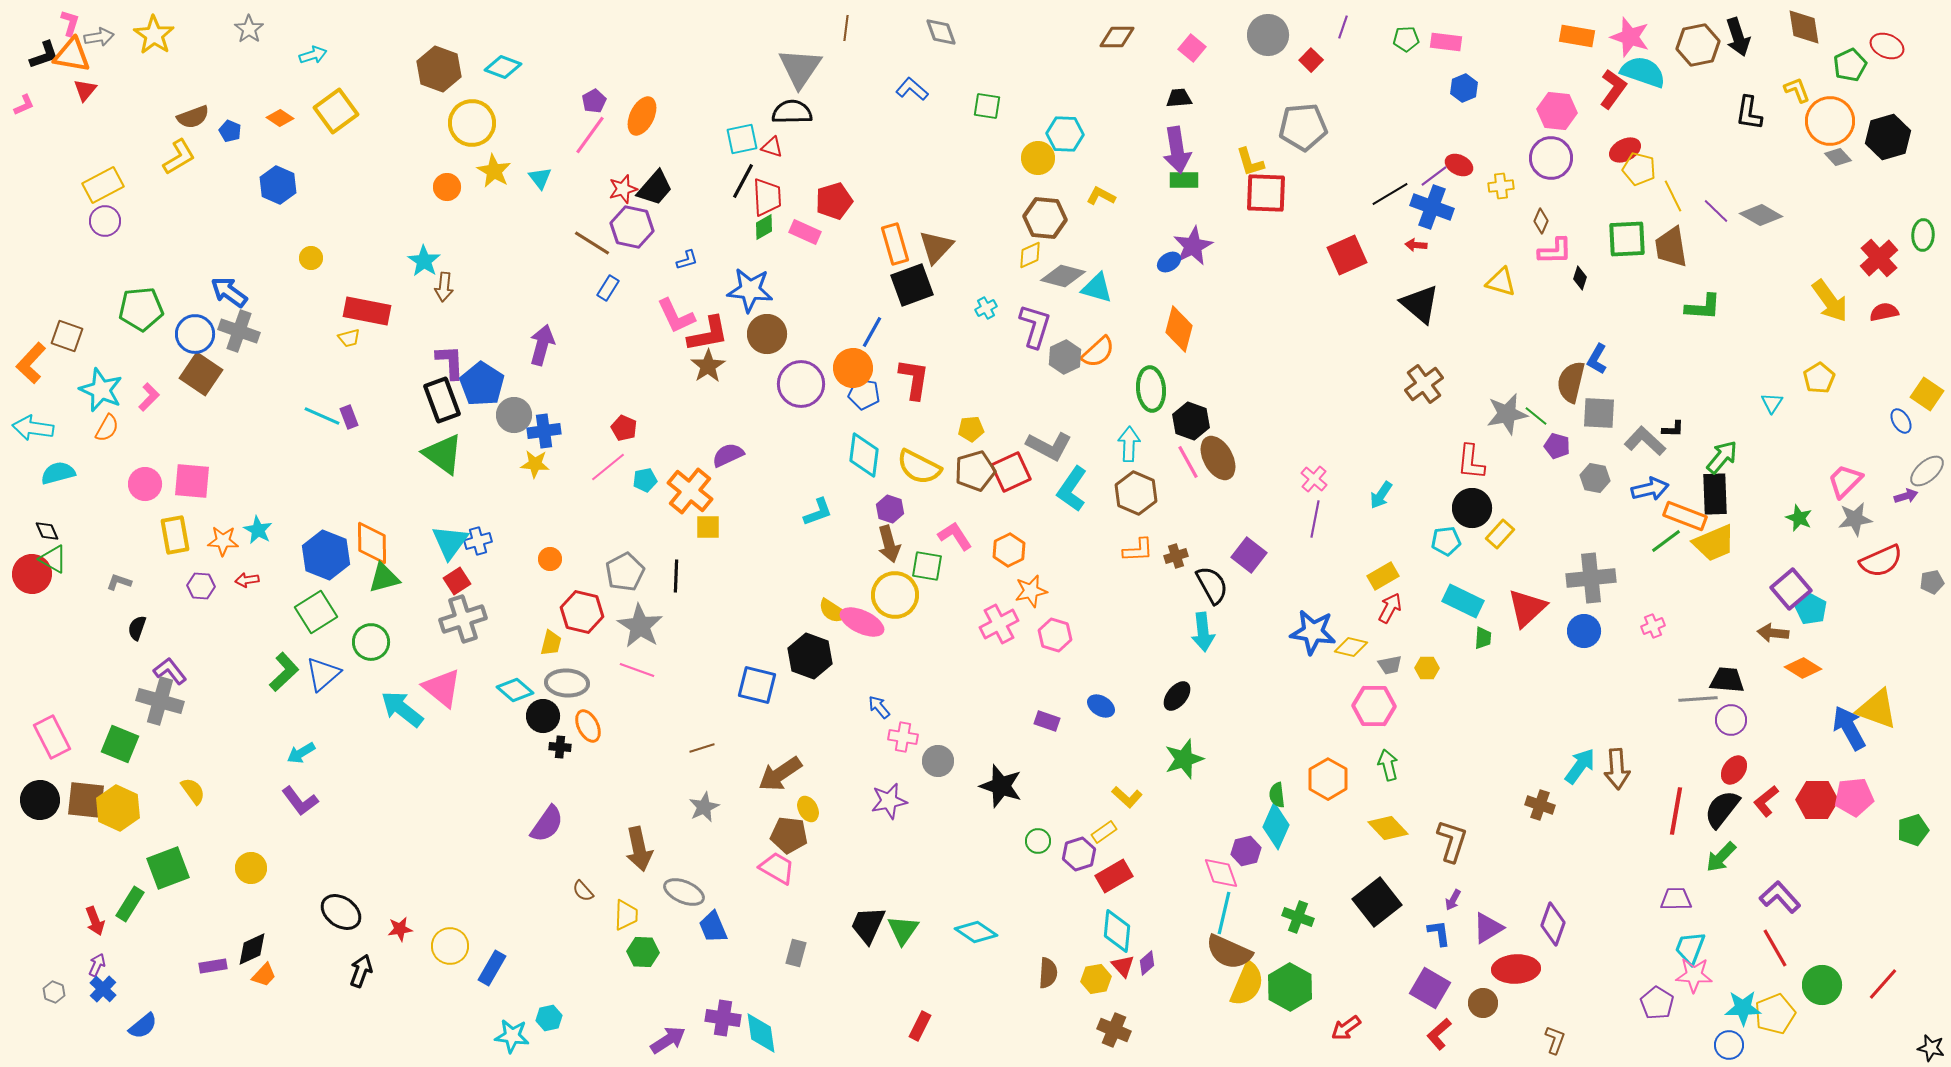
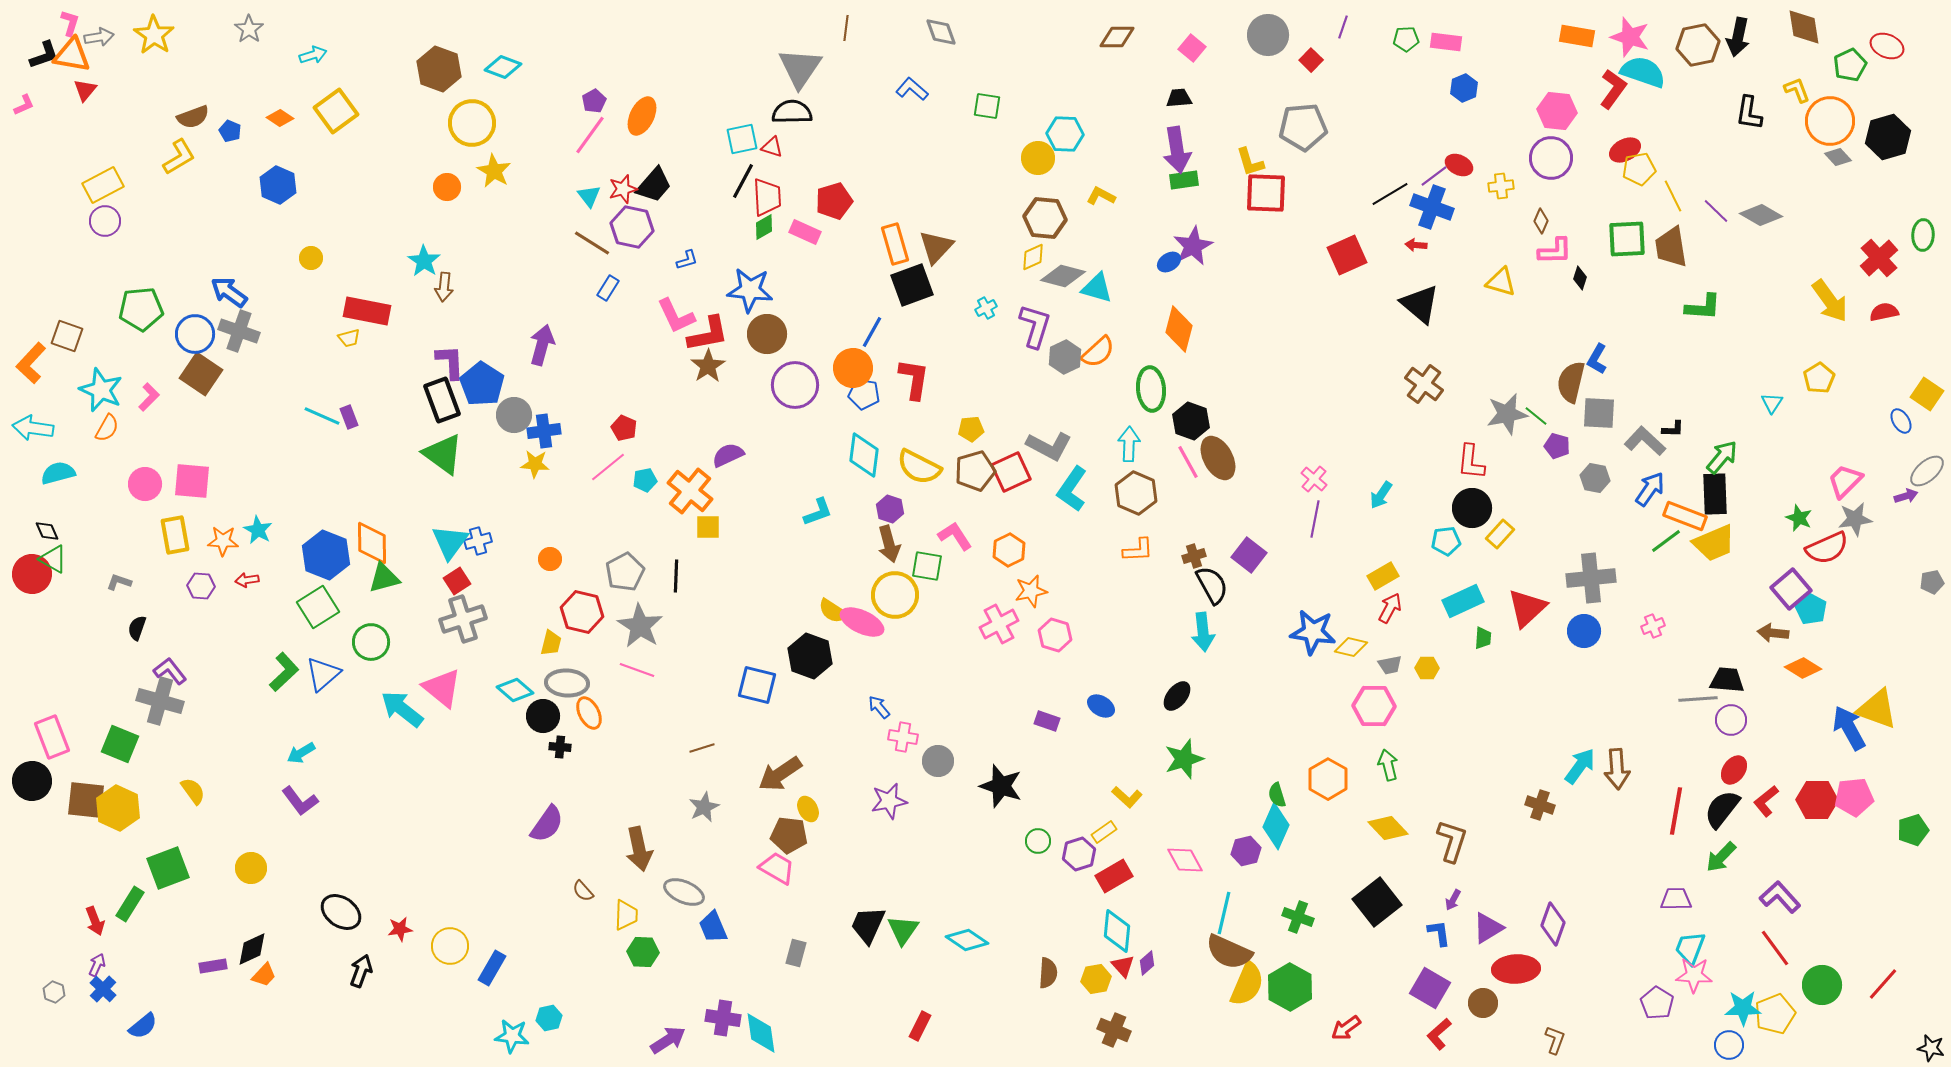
black arrow at (1738, 37): rotated 30 degrees clockwise
yellow pentagon at (1639, 169): rotated 24 degrees counterclockwise
cyan triangle at (540, 178): moved 49 px right, 18 px down
green rectangle at (1184, 180): rotated 8 degrees counterclockwise
black trapezoid at (655, 188): moved 1 px left, 3 px up
yellow diamond at (1030, 255): moved 3 px right, 2 px down
purple circle at (801, 384): moved 6 px left, 1 px down
brown cross at (1424, 384): rotated 18 degrees counterclockwise
blue arrow at (1650, 489): rotated 42 degrees counterclockwise
brown cross at (1176, 556): moved 18 px right
red semicircle at (1881, 561): moved 54 px left, 13 px up
cyan rectangle at (1463, 601): rotated 51 degrees counterclockwise
green square at (316, 612): moved 2 px right, 5 px up
orange ellipse at (588, 726): moved 1 px right, 13 px up
pink rectangle at (52, 737): rotated 6 degrees clockwise
green semicircle at (1277, 795): rotated 10 degrees counterclockwise
black circle at (40, 800): moved 8 px left, 19 px up
pink diamond at (1221, 873): moved 36 px left, 13 px up; rotated 9 degrees counterclockwise
cyan diamond at (976, 932): moved 9 px left, 8 px down
red line at (1775, 948): rotated 6 degrees counterclockwise
